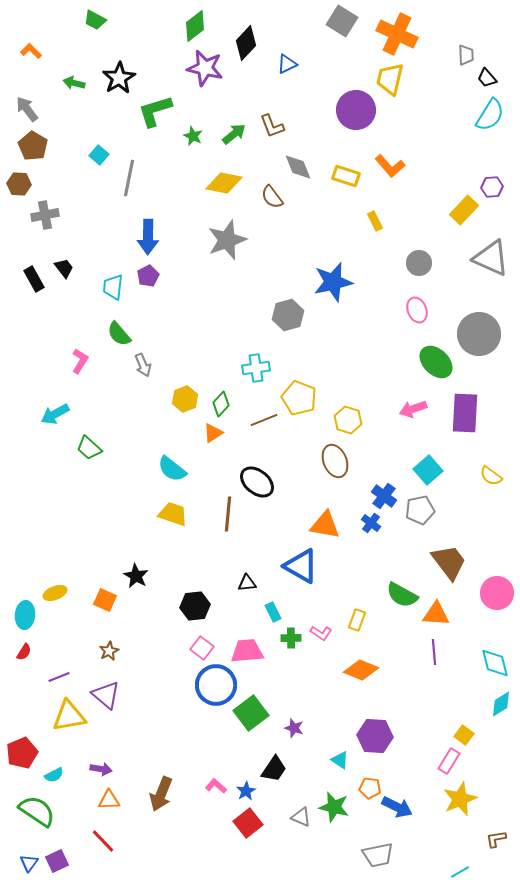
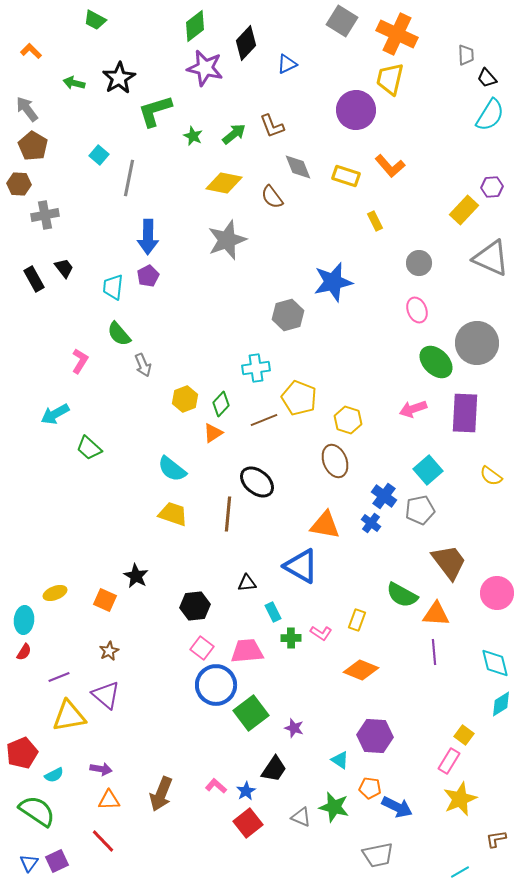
gray circle at (479, 334): moved 2 px left, 9 px down
cyan ellipse at (25, 615): moved 1 px left, 5 px down
